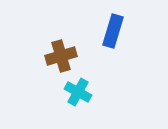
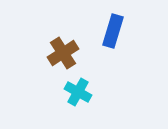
brown cross: moved 2 px right, 3 px up; rotated 16 degrees counterclockwise
